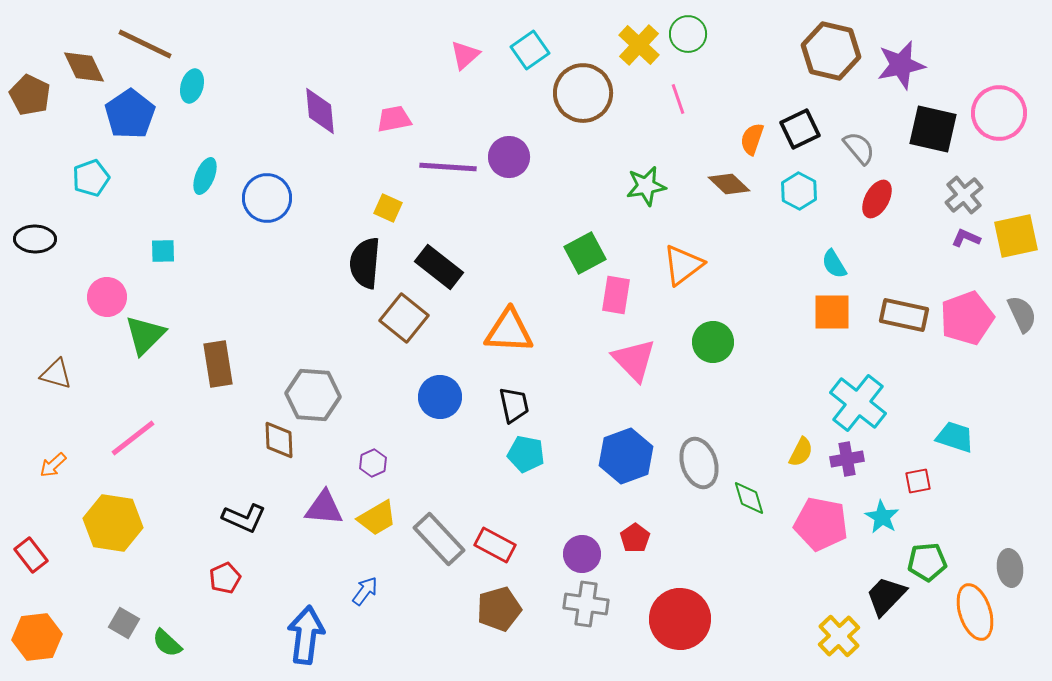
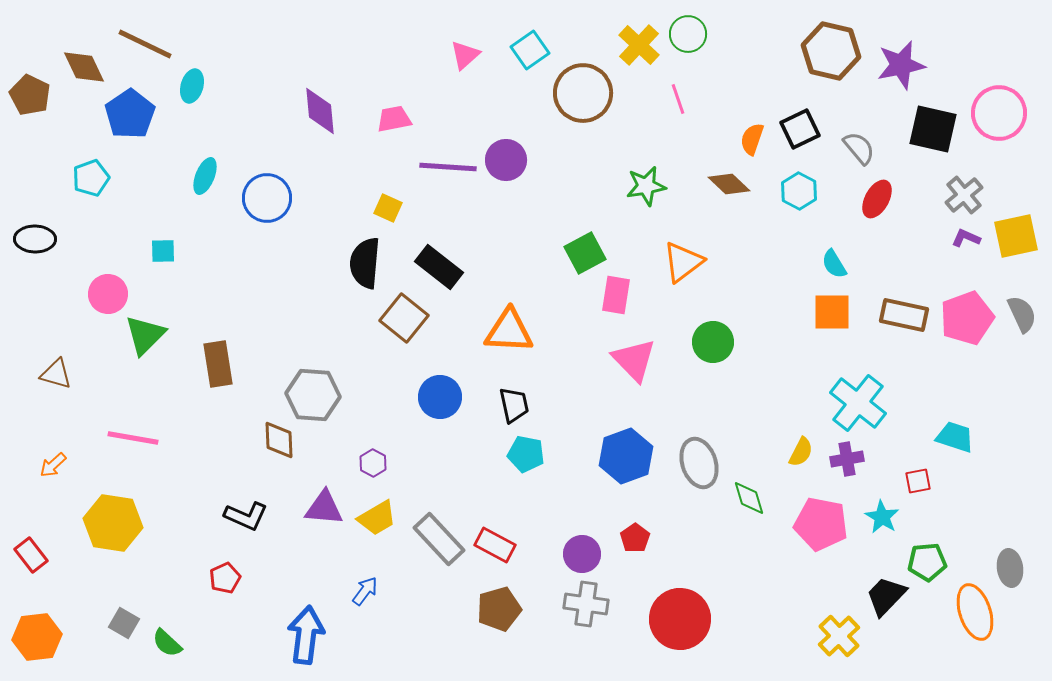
purple circle at (509, 157): moved 3 px left, 3 px down
orange triangle at (683, 265): moved 3 px up
pink circle at (107, 297): moved 1 px right, 3 px up
pink line at (133, 438): rotated 48 degrees clockwise
purple hexagon at (373, 463): rotated 8 degrees counterclockwise
black L-shape at (244, 518): moved 2 px right, 2 px up
